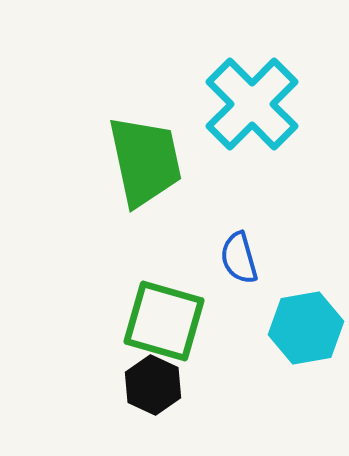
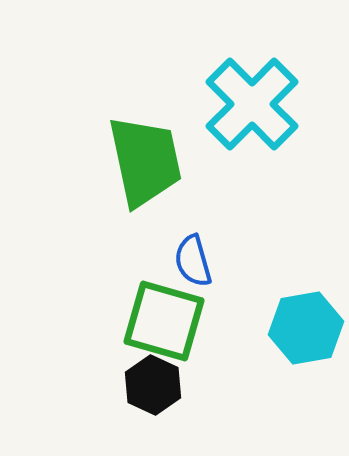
blue semicircle: moved 46 px left, 3 px down
